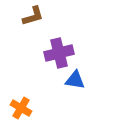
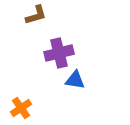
brown L-shape: moved 3 px right, 1 px up
orange cross: rotated 25 degrees clockwise
